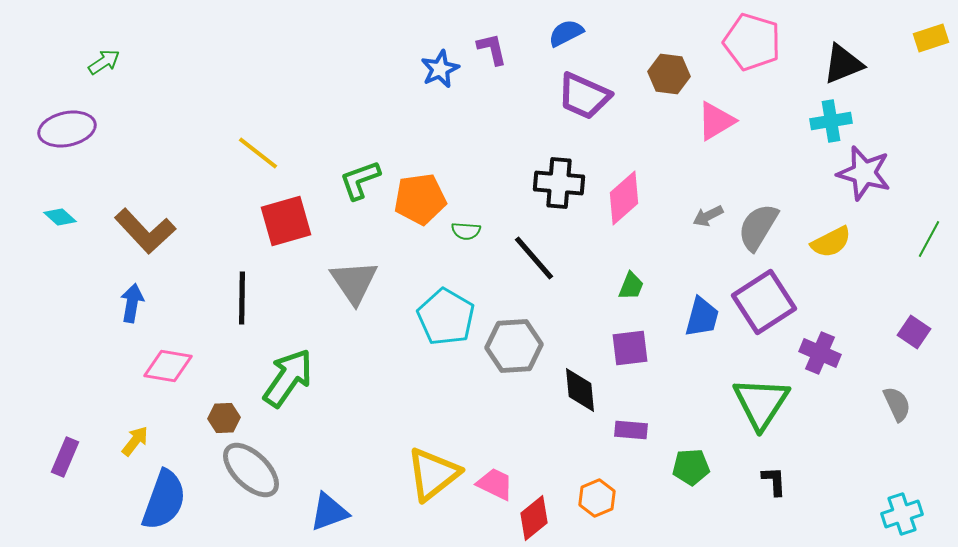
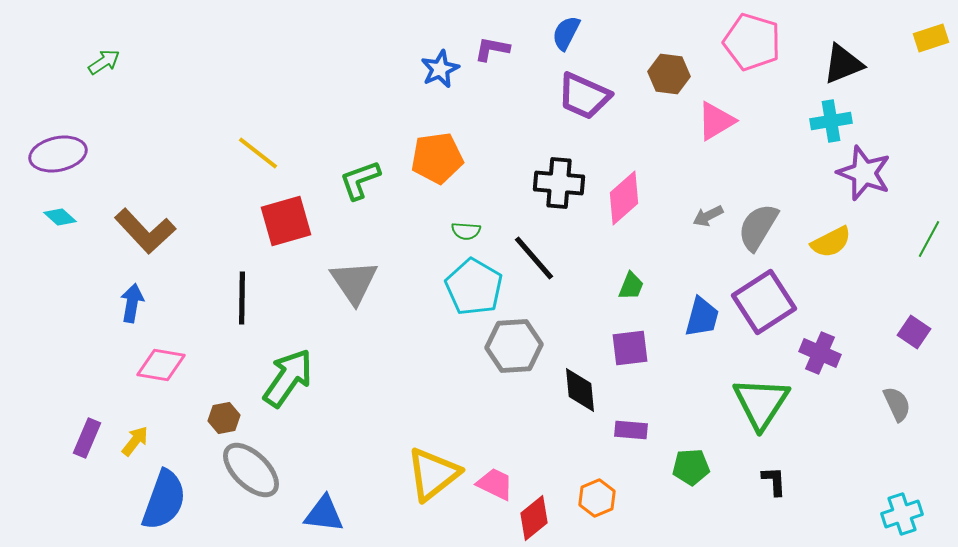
blue semicircle at (566, 33): rotated 36 degrees counterclockwise
purple L-shape at (492, 49): rotated 66 degrees counterclockwise
purple ellipse at (67, 129): moved 9 px left, 25 px down
purple star at (864, 173): rotated 6 degrees clockwise
orange pentagon at (420, 199): moved 17 px right, 41 px up
cyan pentagon at (446, 317): moved 28 px right, 30 px up
pink diamond at (168, 366): moved 7 px left, 1 px up
brown hexagon at (224, 418): rotated 8 degrees counterclockwise
purple rectangle at (65, 457): moved 22 px right, 19 px up
blue triangle at (329, 512): moved 5 px left, 2 px down; rotated 27 degrees clockwise
